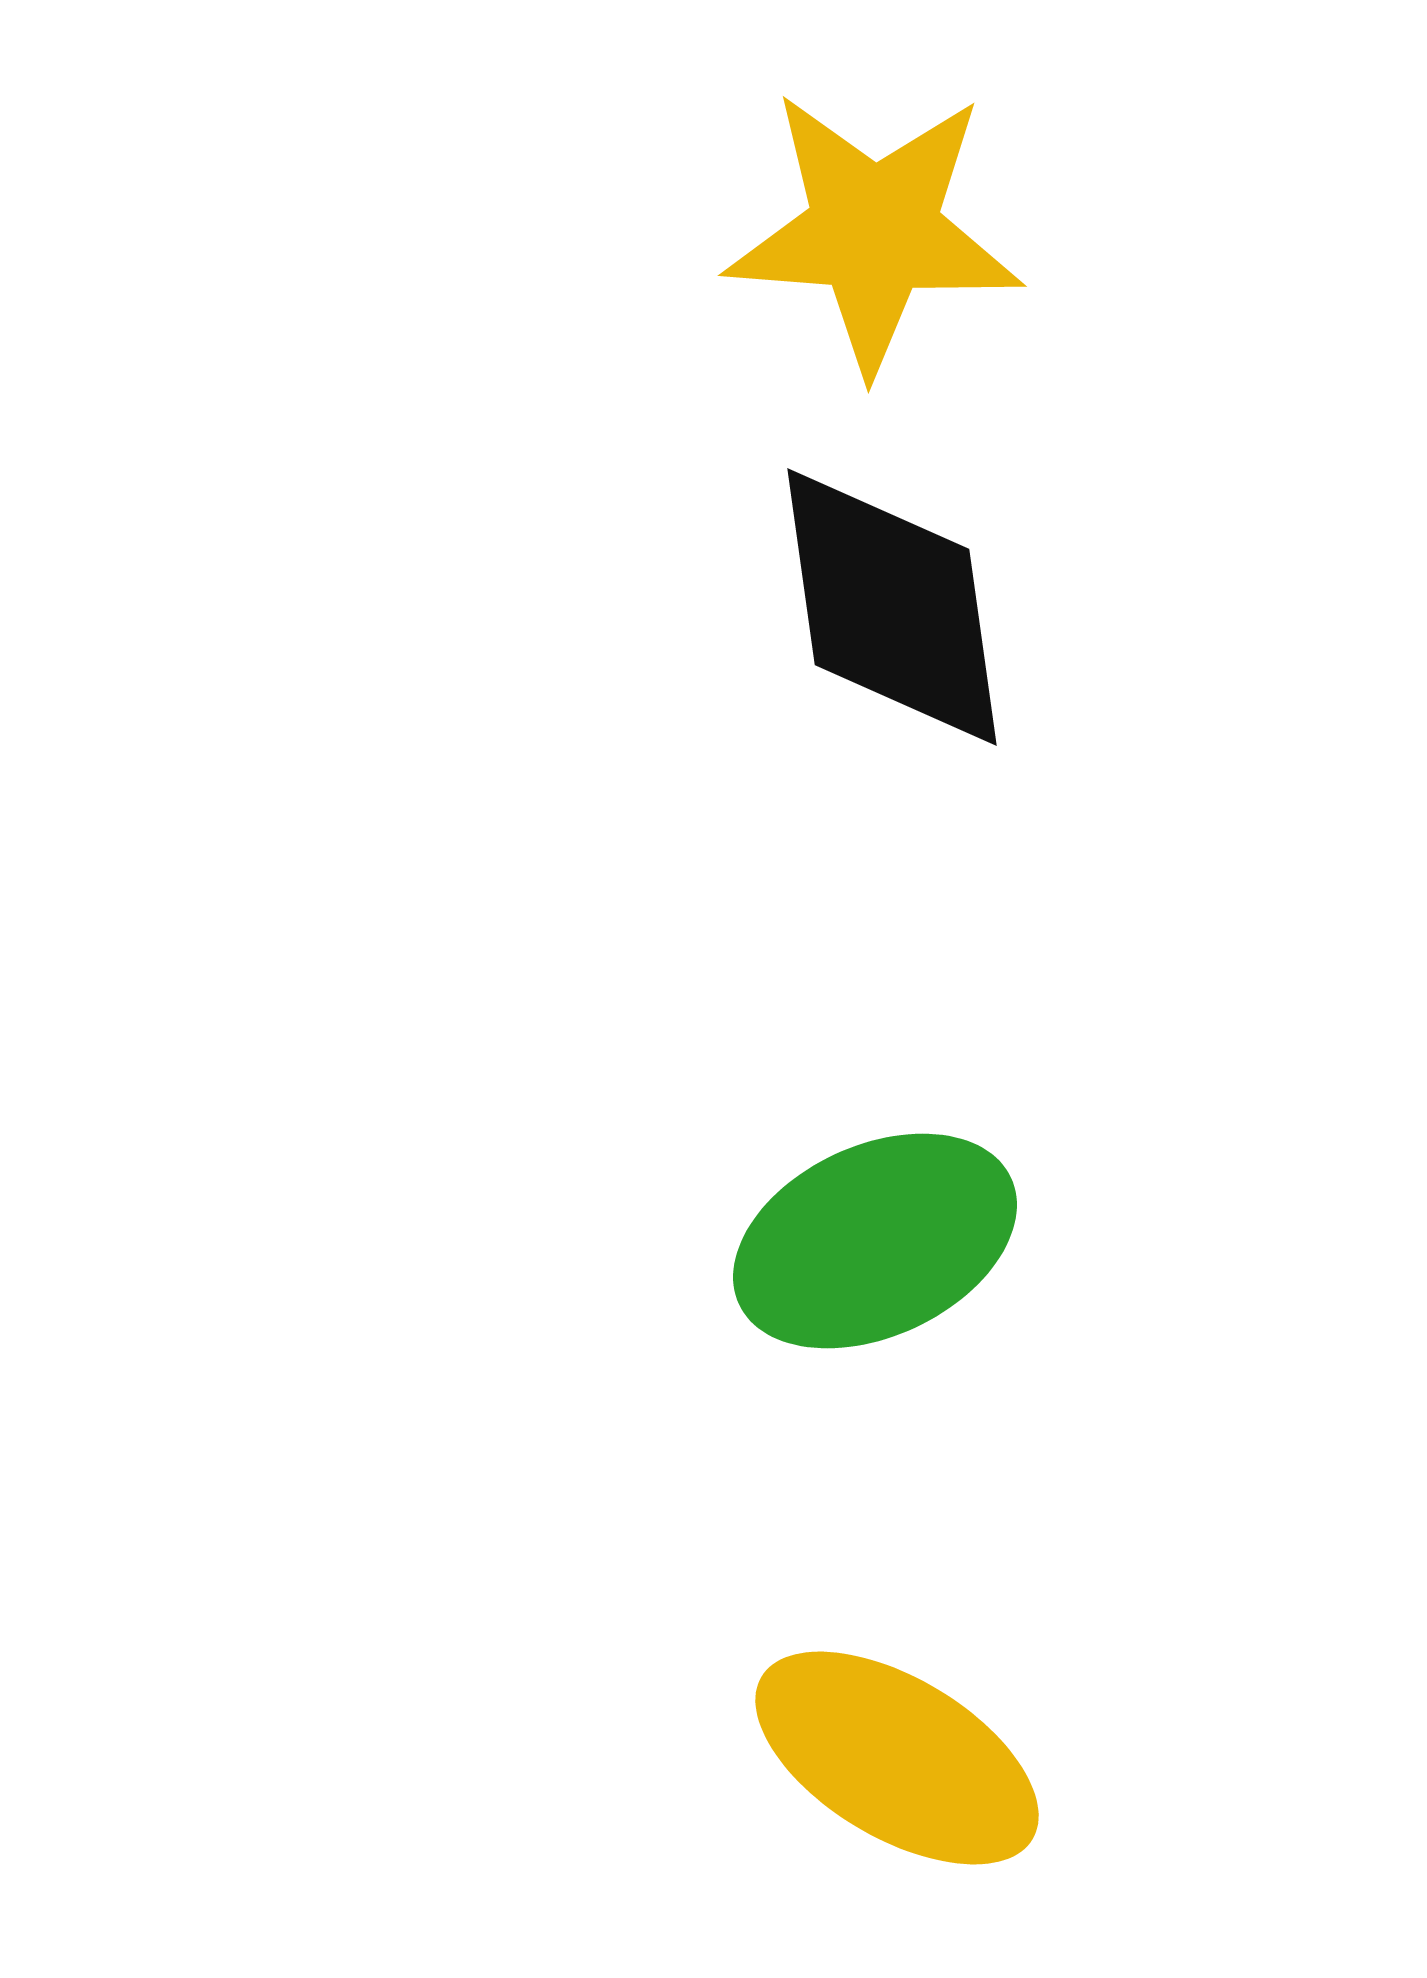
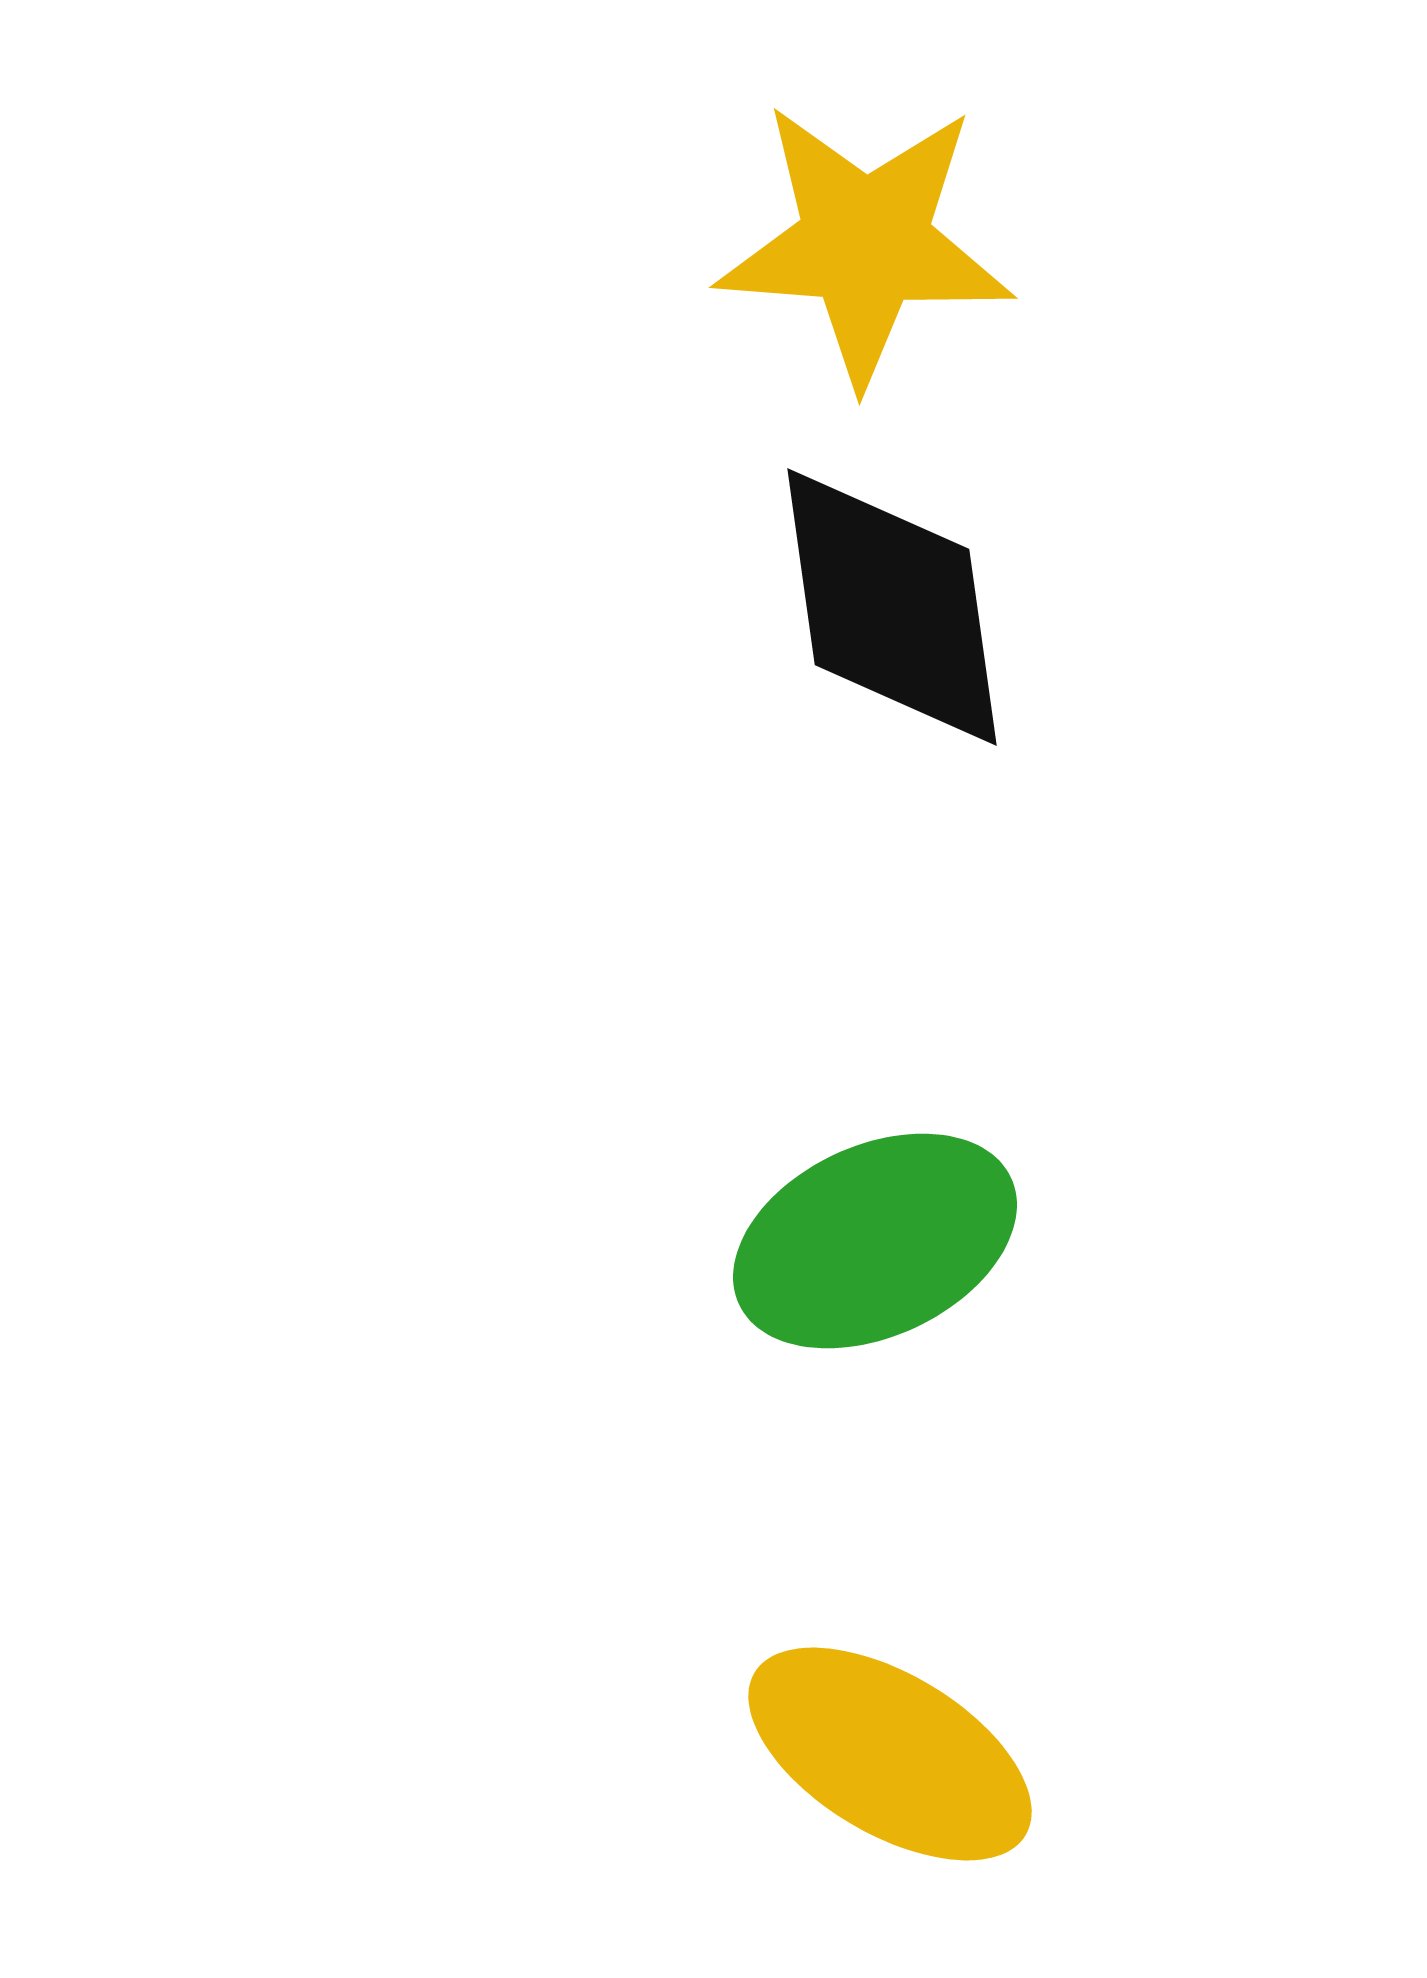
yellow star: moved 9 px left, 12 px down
yellow ellipse: moved 7 px left, 4 px up
